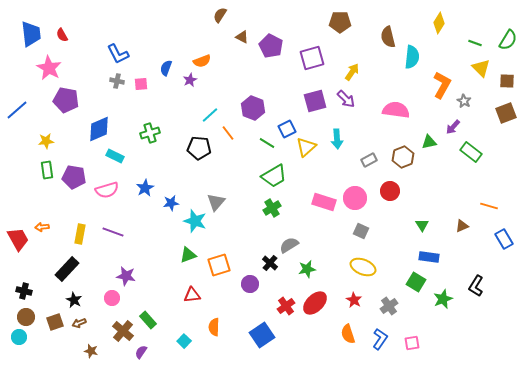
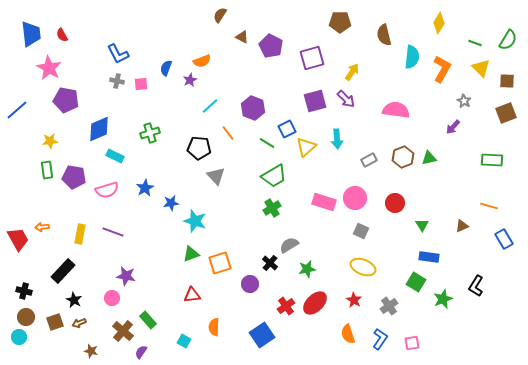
brown semicircle at (388, 37): moved 4 px left, 2 px up
orange L-shape at (442, 85): moved 16 px up
cyan line at (210, 115): moved 9 px up
yellow star at (46, 141): moved 4 px right
green triangle at (429, 142): moved 16 px down
green rectangle at (471, 152): moved 21 px right, 8 px down; rotated 35 degrees counterclockwise
red circle at (390, 191): moved 5 px right, 12 px down
gray triangle at (216, 202): moved 26 px up; rotated 24 degrees counterclockwise
green triangle at (188, 255): moved 3 px right, 1 px up
orange square at (219, 265): moved 1 px right, 2 px up
black rectangle at (67, 269): moved 4 px left, 2 px down
cyan square at (184, 341): rotated 16 degrees counterclockwise
